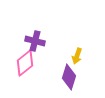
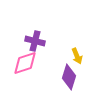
yellow arrow: rotated 42 degrees counterclockwise
pink diamond: rotated 20 degrees clockwise
